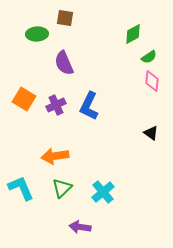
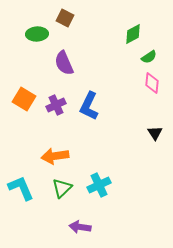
brown square: rotated 18 degrees clockwise
pink diamond: moved 2 px down
black triangle: moved 4 px right; rotated 21 degrees clockwise
cyan cross: moved 4 px left, 7 px up; rotated 15 degrees clockwise
